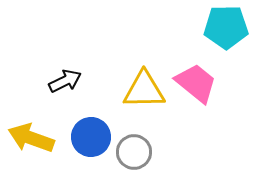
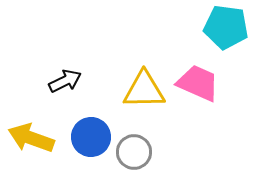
cyan pentagon: rotated 9 degrees clockwise
pink trapezoid: moved 2 px right; rotated 15 degrees counterclockwise
